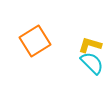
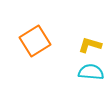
cyan semicircle: moved 1 px left, 9 px down; rotated 40 degrees counterclockwise
